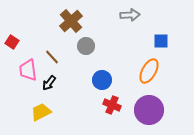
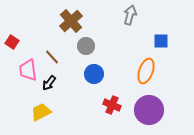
gray arrow: rotated 72 degrees counterclockwise
orange ellipse: moved 3 px left; rotated 10 degrees counterclockwise
blue circle: moved 8 px left, 6 px up
